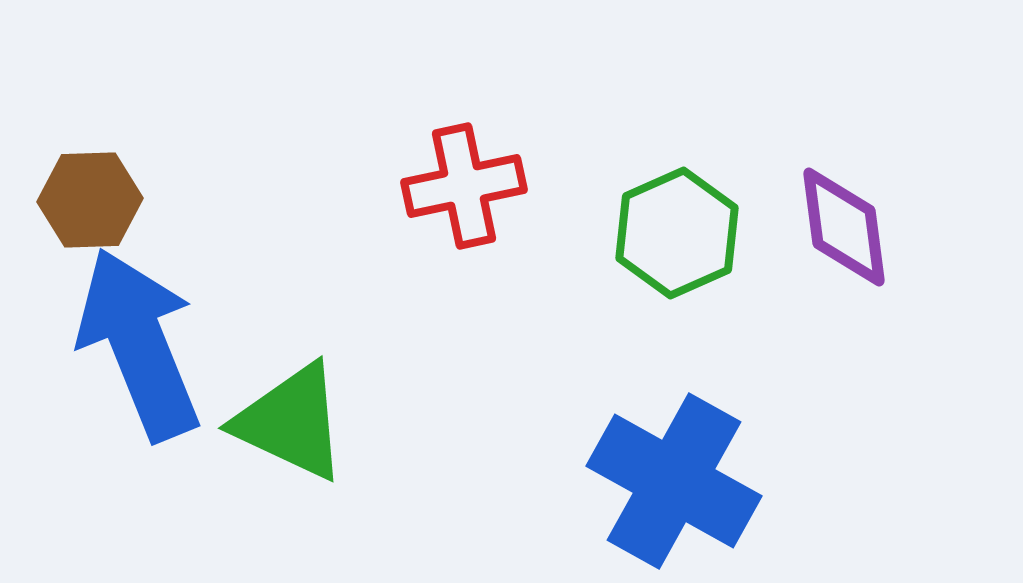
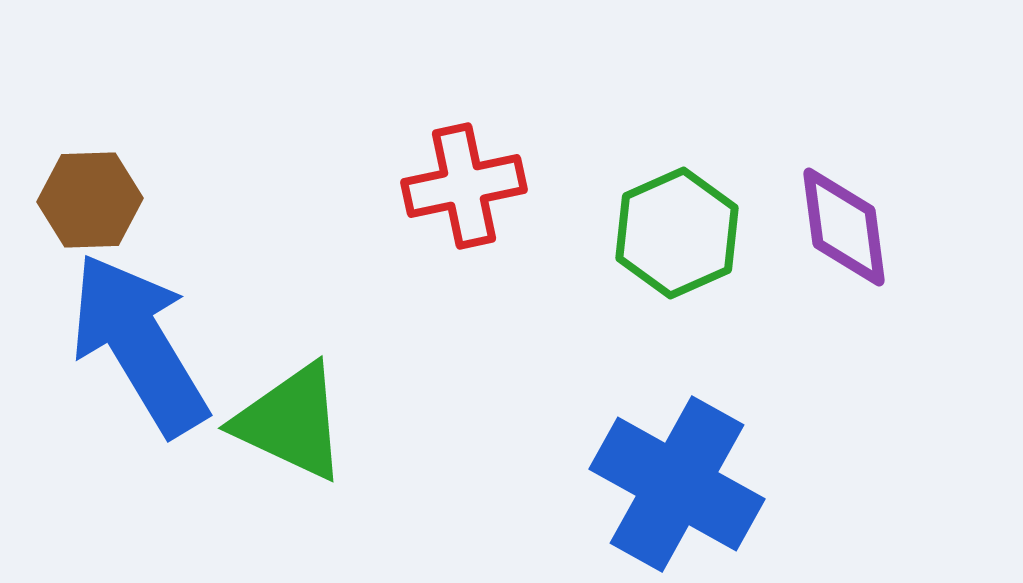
blue arrow: rotated 9 degrees counterclockwise
blue cross: moved 3 px right, 3 px down
